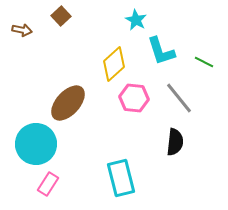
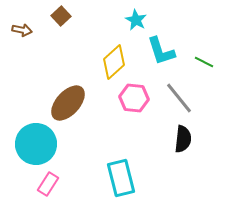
yellow diamond: moved 2 px up
black semicircle: moved 8 px right, 3 px up
